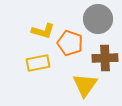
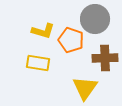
gray circle: moved 3 px left
orange pentagon: moved 1 px right, 3 px up
yellow rectangle: rotated 20 degrees clockwise
yellow triangle: moved 3 px down
